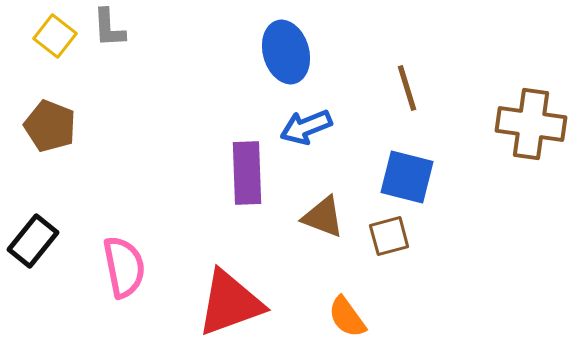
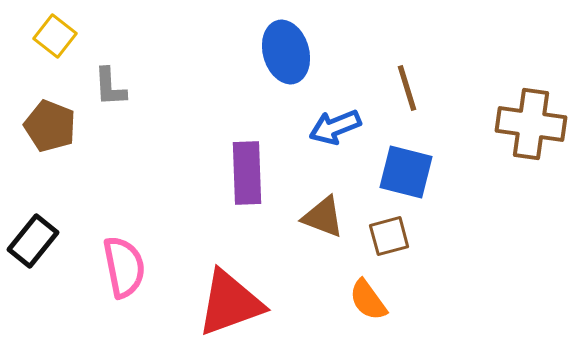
gray L-shape: moved 1 px right, 59 px down
blue arrow: moved 29 px right
blue square: moved 1 px left, 5 px up
orange semicircle: moved 21 px right, 17 px up
